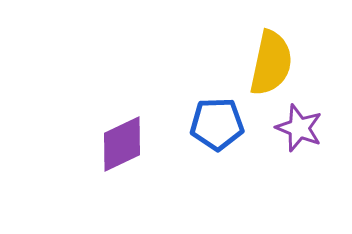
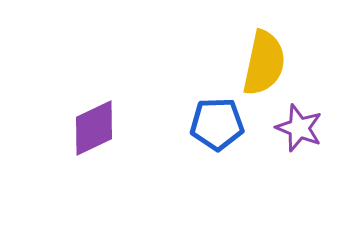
yellow semicircle: moved 7 px left
purple diamond: moved 28 px left, 16 px up
